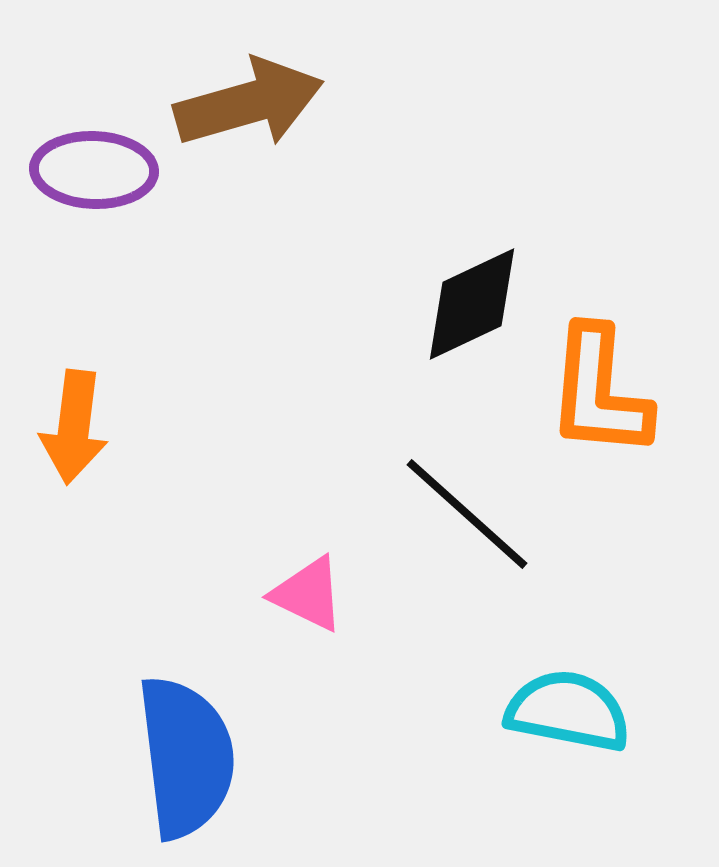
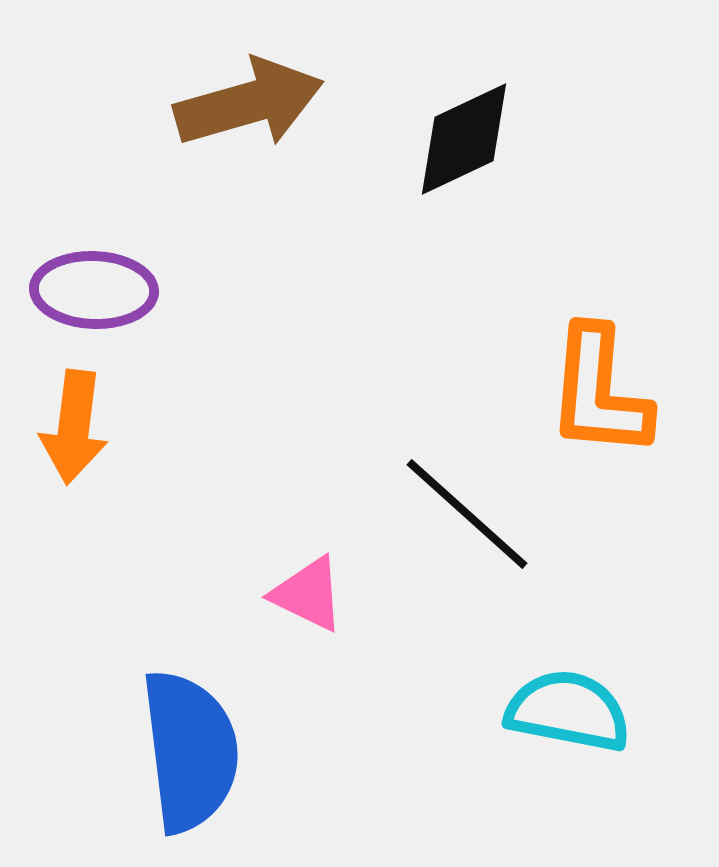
purple ellipse: moved 120 px down
black diamond: moved 8 px left, 165 px up
blue semicircle: moved 4 px right, 6 px up
